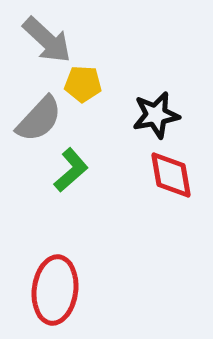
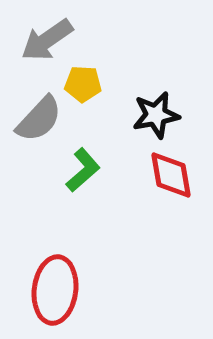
gray arrow: rotated 102 degrees clockwise
green L-shape: moved 12 px right
